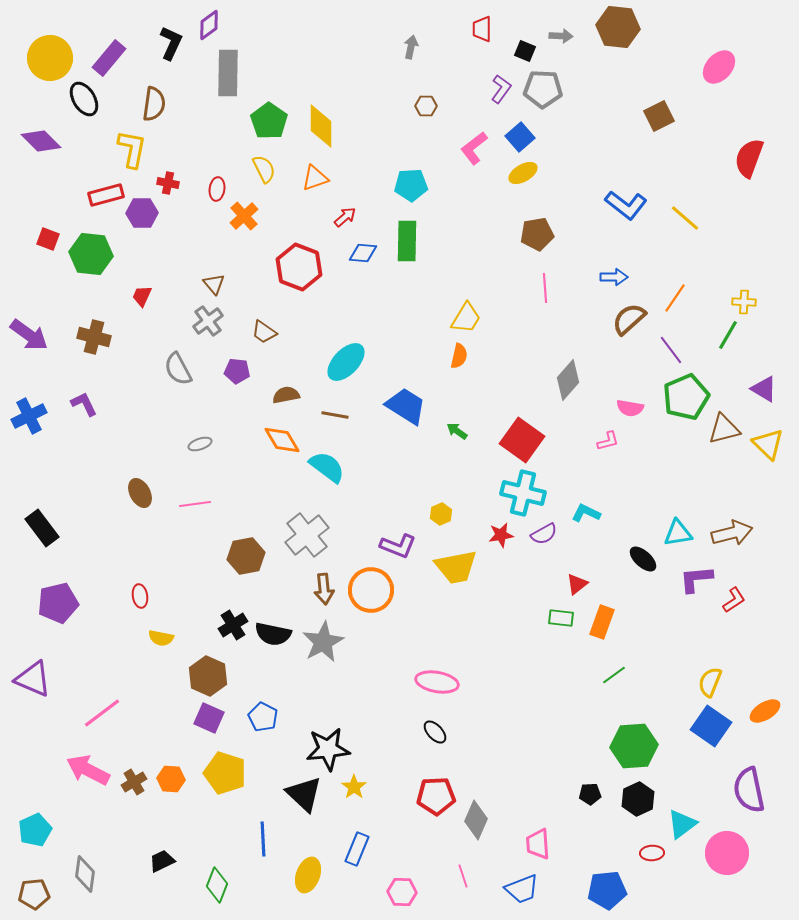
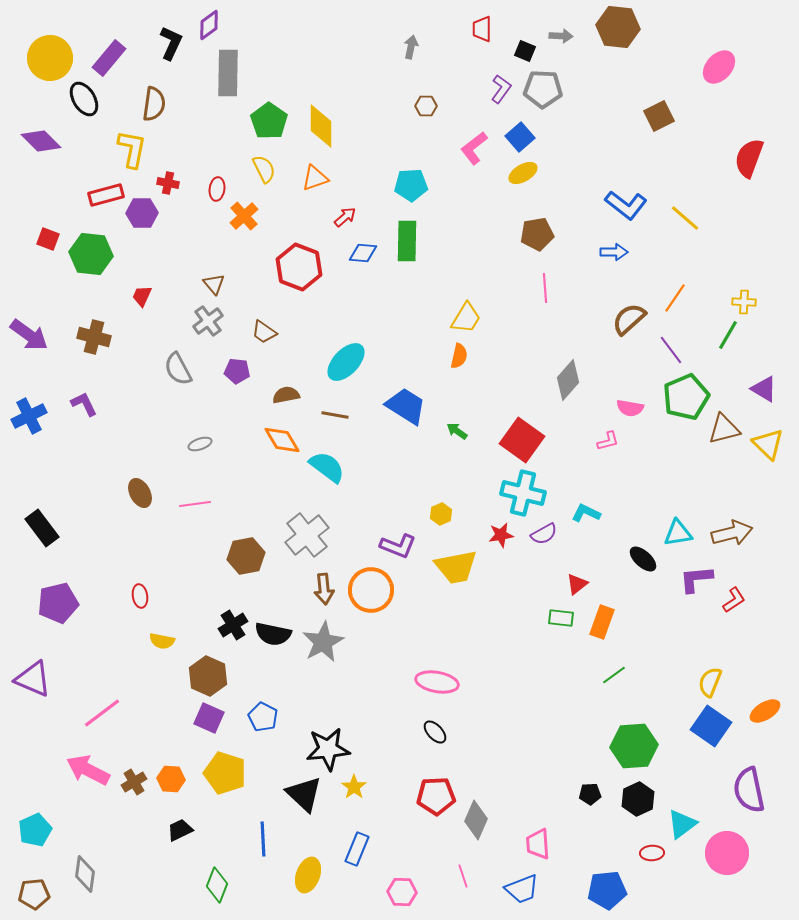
blue arrow at (614, 277): moved 25 px up
yellow semicircle at (161, 638): moved 1 px right, 3 px down
black trapezoid at (162, 861): moved 18 px right, 31 px up
